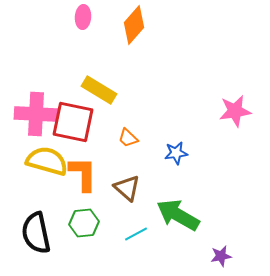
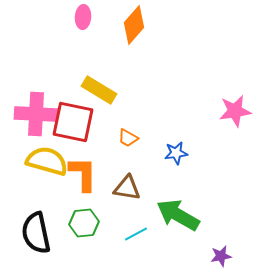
orange trapezoid: rotated 15 degrees counterclockwise
brown triangle: rotated 32 degrees counterclockwise
